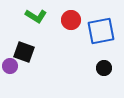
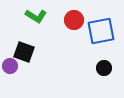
red circle: moved 3 px right
